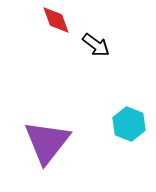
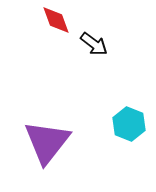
black arrow: moved 2 px left, 1 px up
